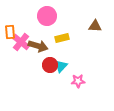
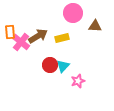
pink circle: moved 26 px right, 3 px up
brown arrow: moved 10 px up; rotated 48 degrees counterclockwise
cyan triangle: moved 2 px right
pink star: rotated 16 degrees counterclockwise
